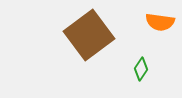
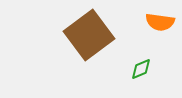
green diamond: rotated 35 degrees clockwise
